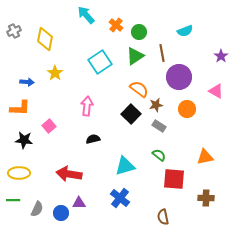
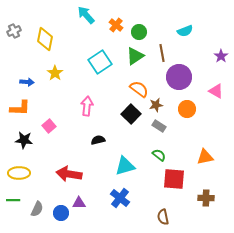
black semicircle: moved 5 px right, 1 px down
